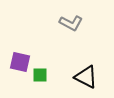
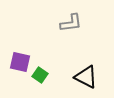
gray L-shape: rotated 35 degrees counterclockwise
green square: rotated 35 degrees clockwise
